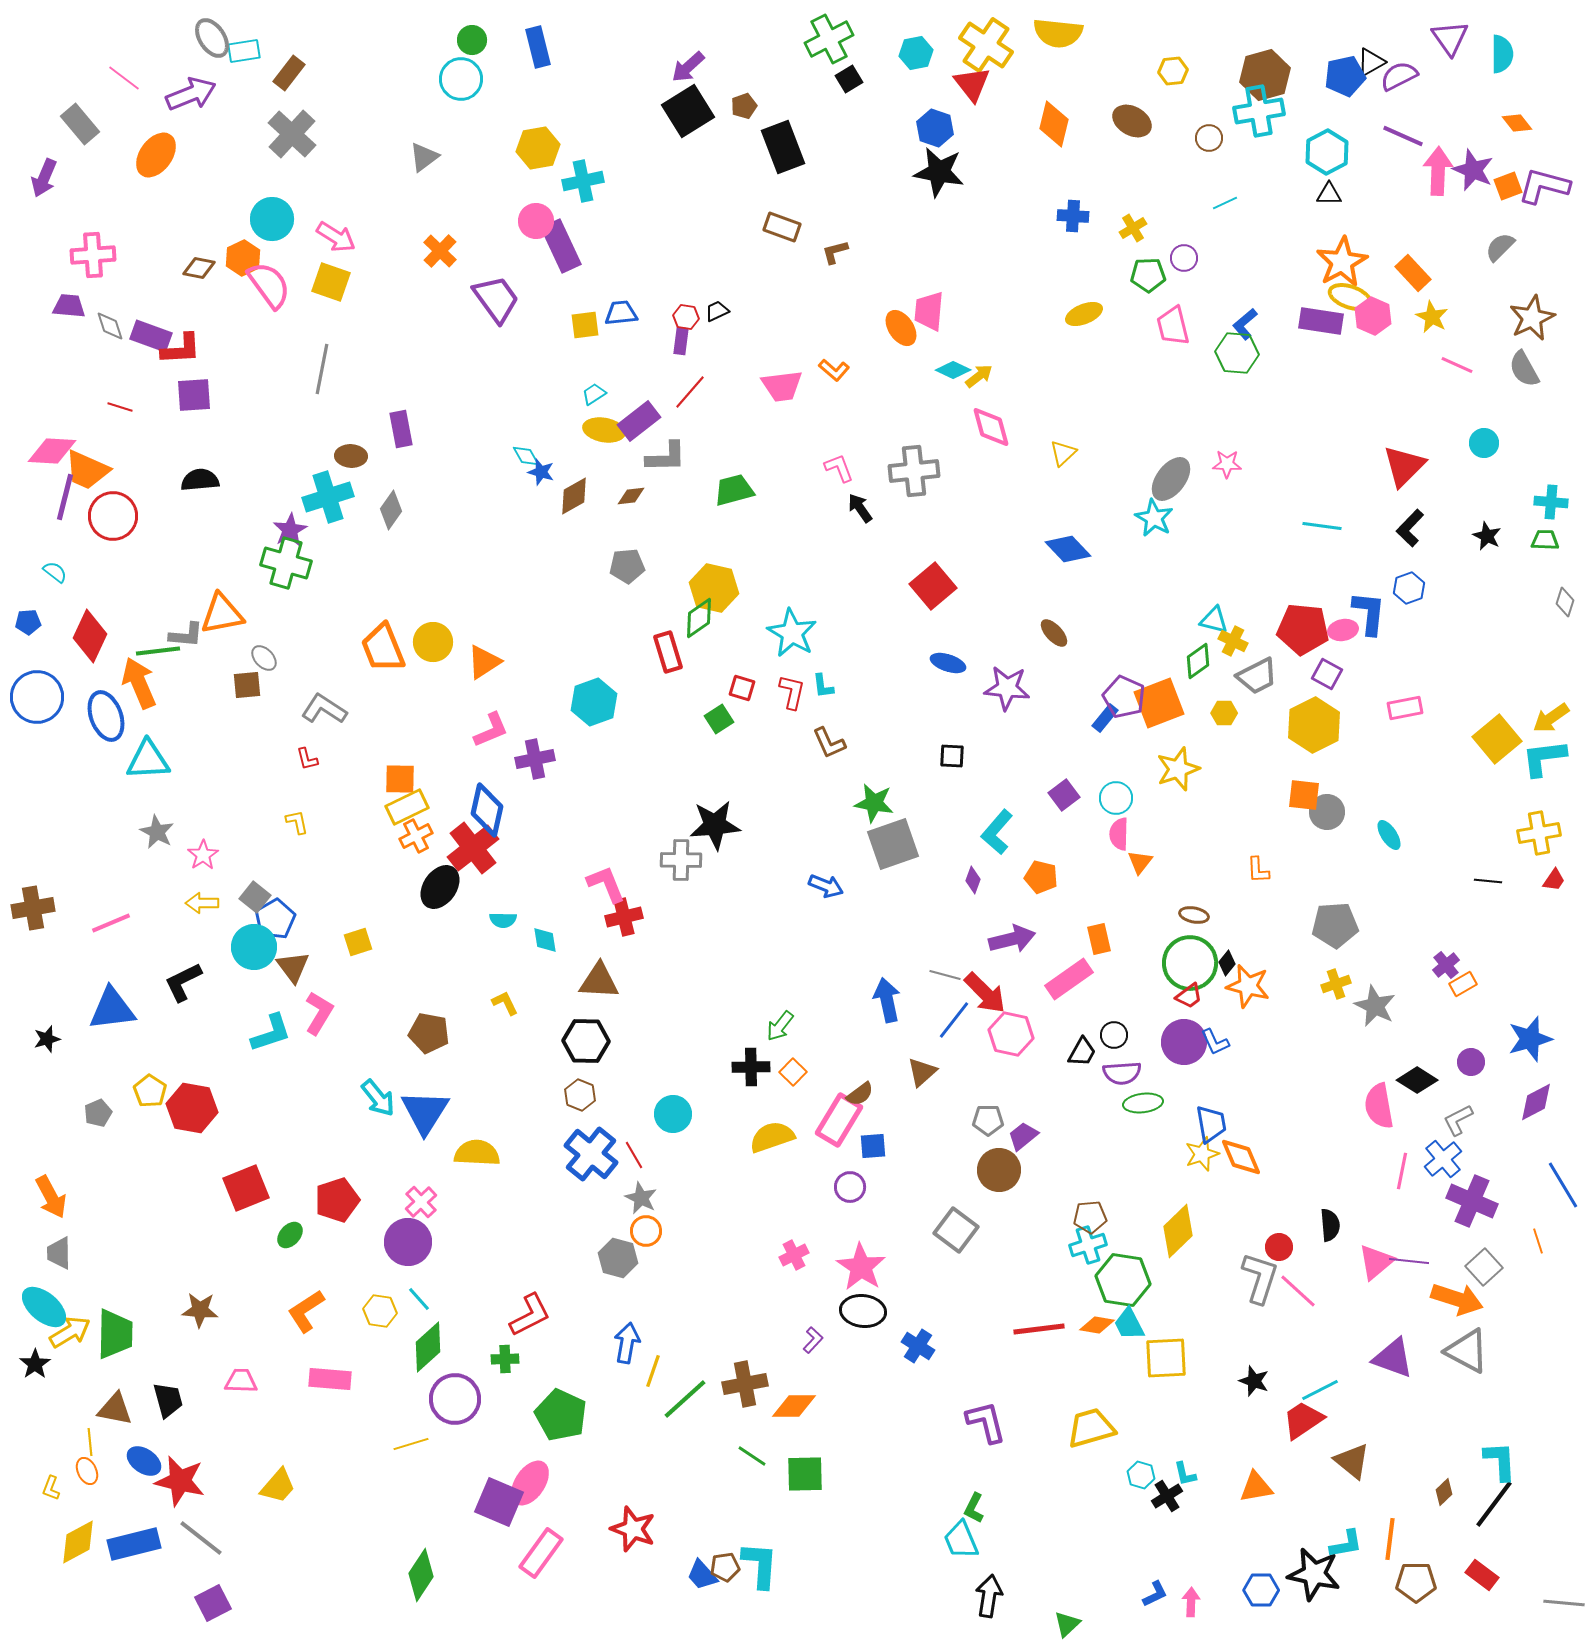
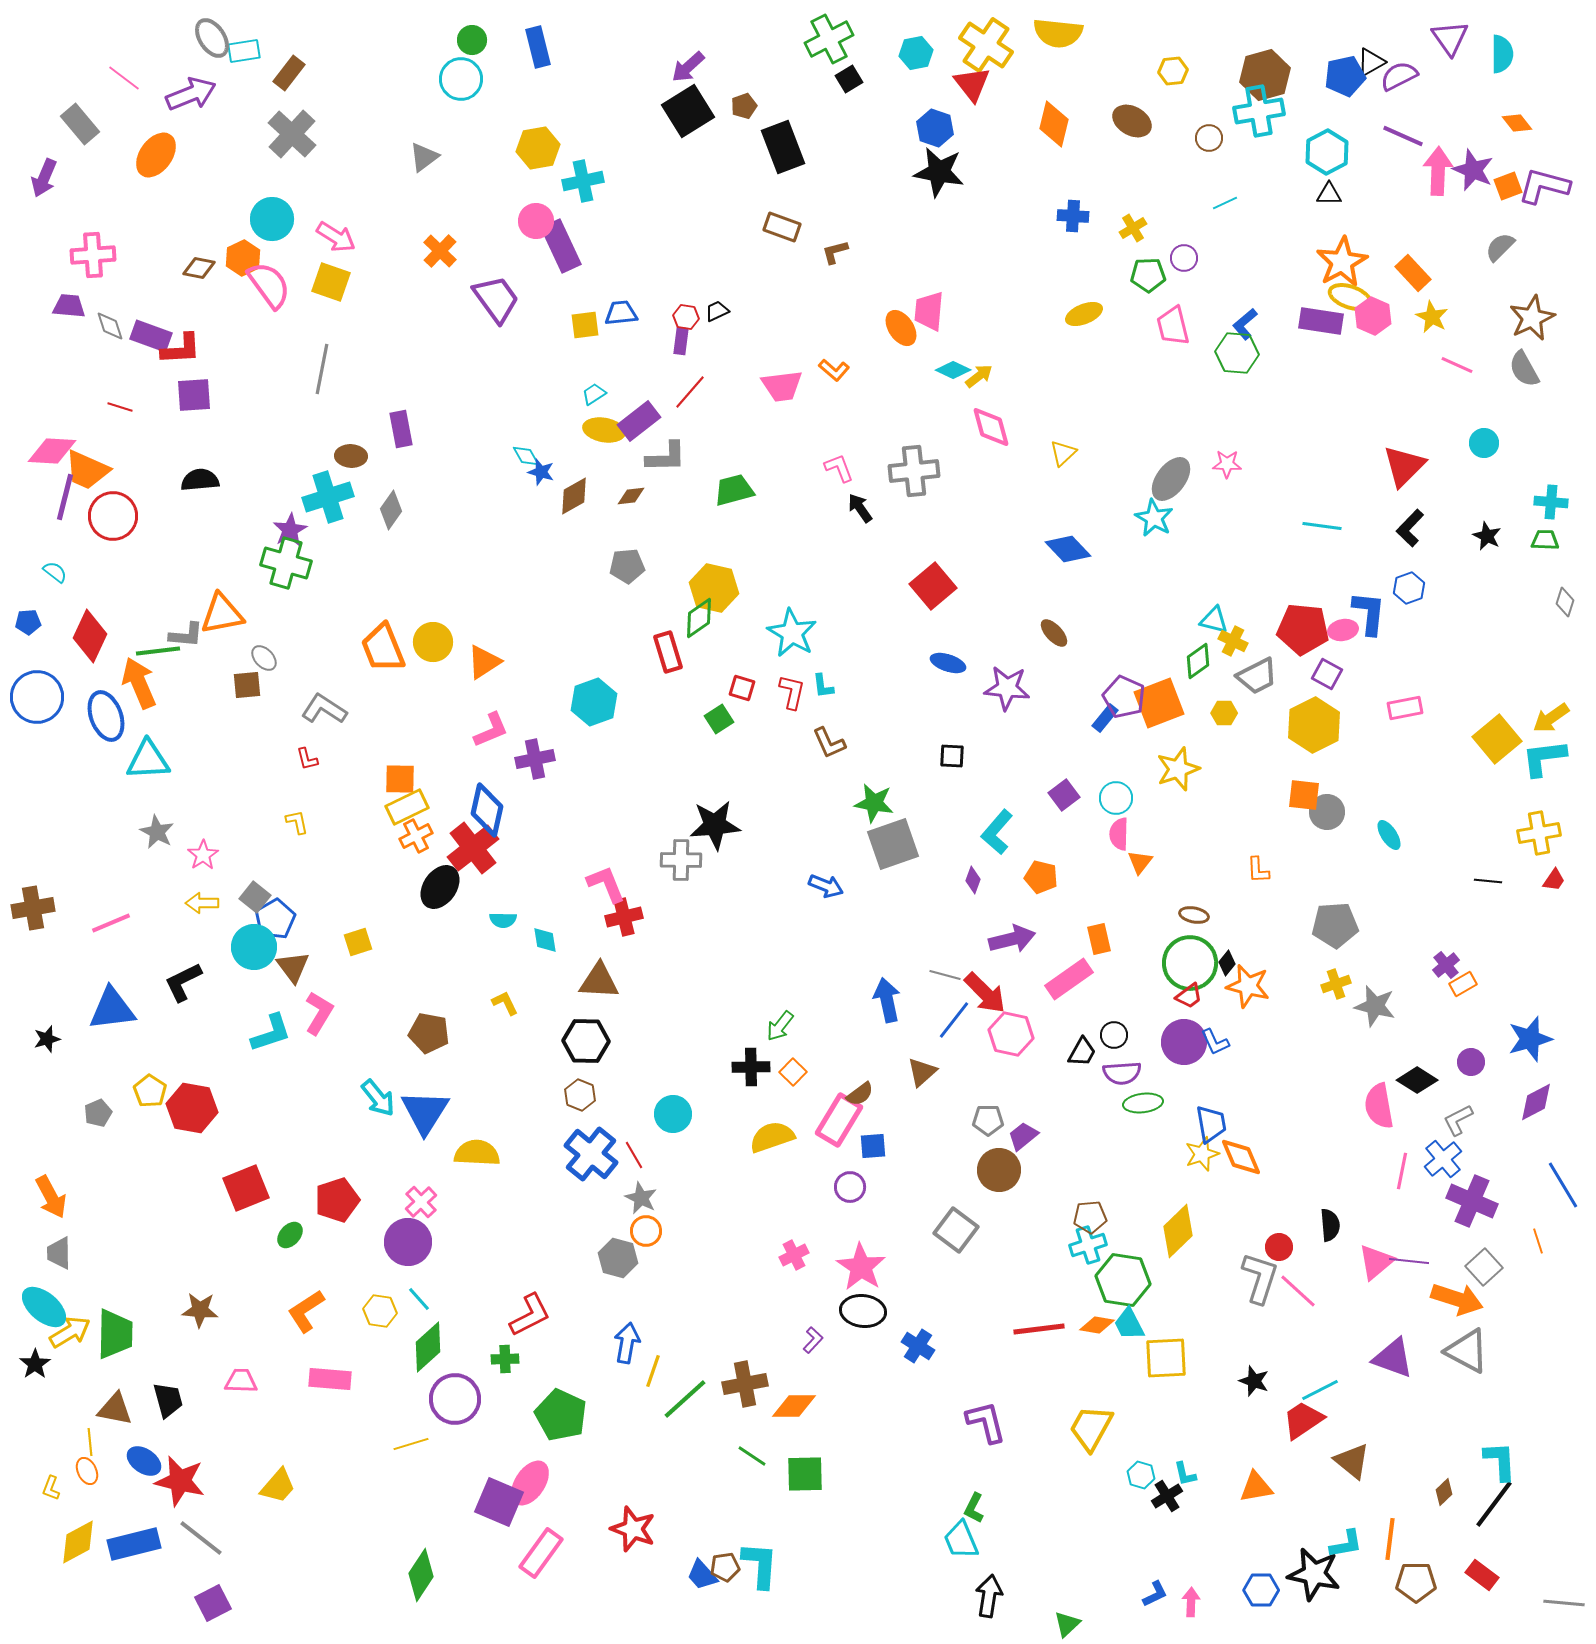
gray star at (1375, 1006): rotated 12 degrees counterclockwise
yellow trapezoid at (1091, 1428): rotated 45 degrees counterclockwise
